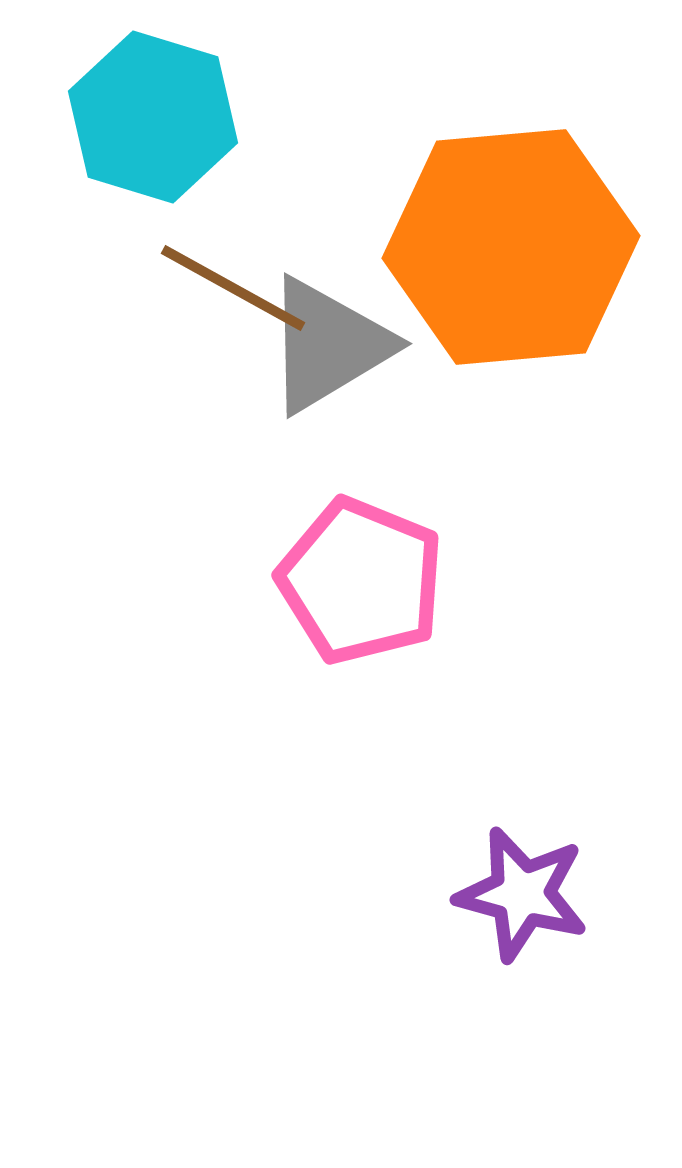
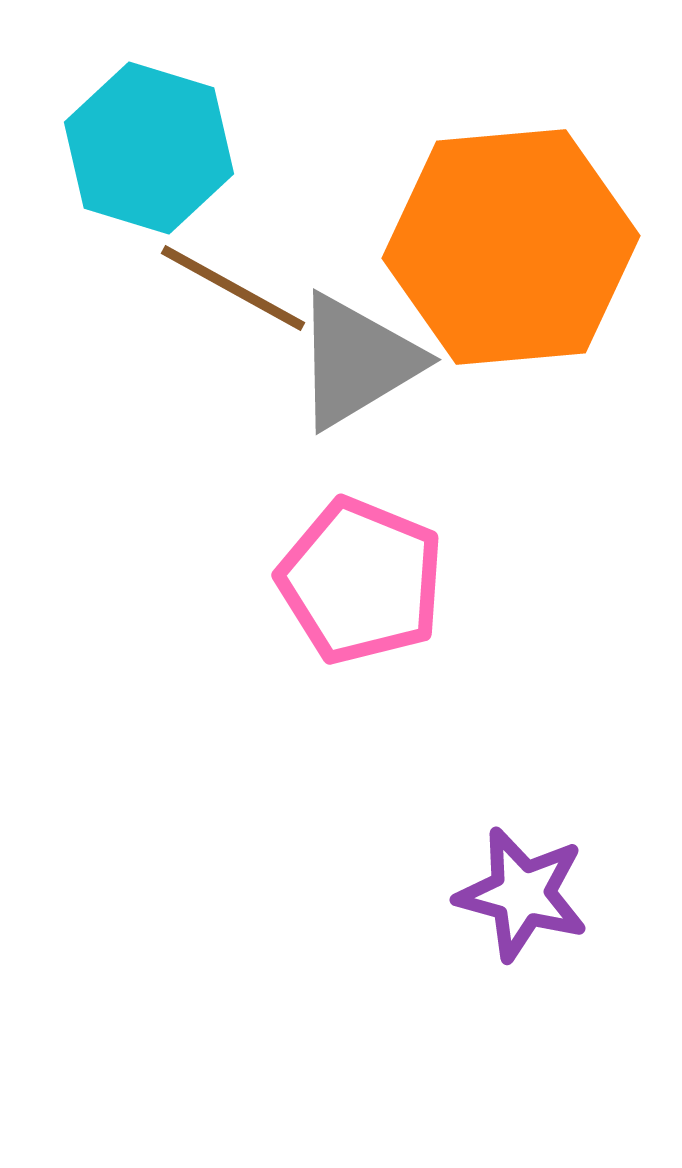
cyan hexagon: moved 4 px left, 31 px down
gray triangle: moved 29 px right, 16 px down
